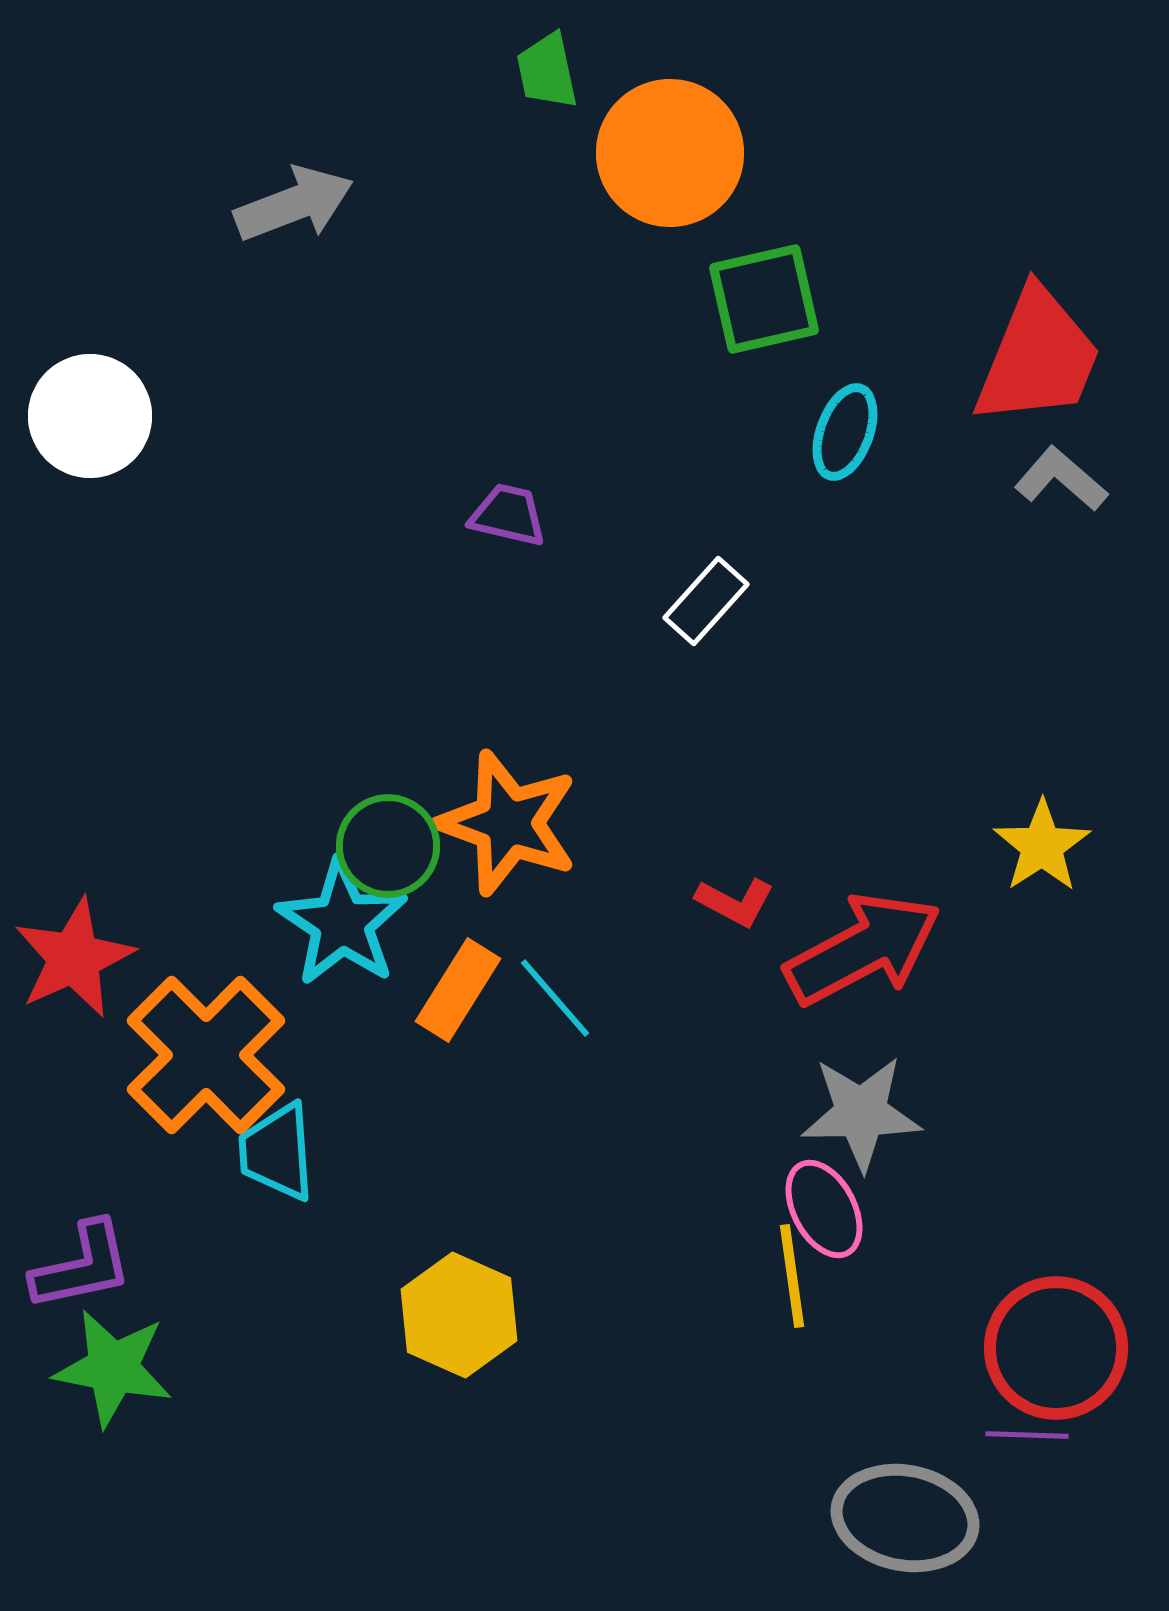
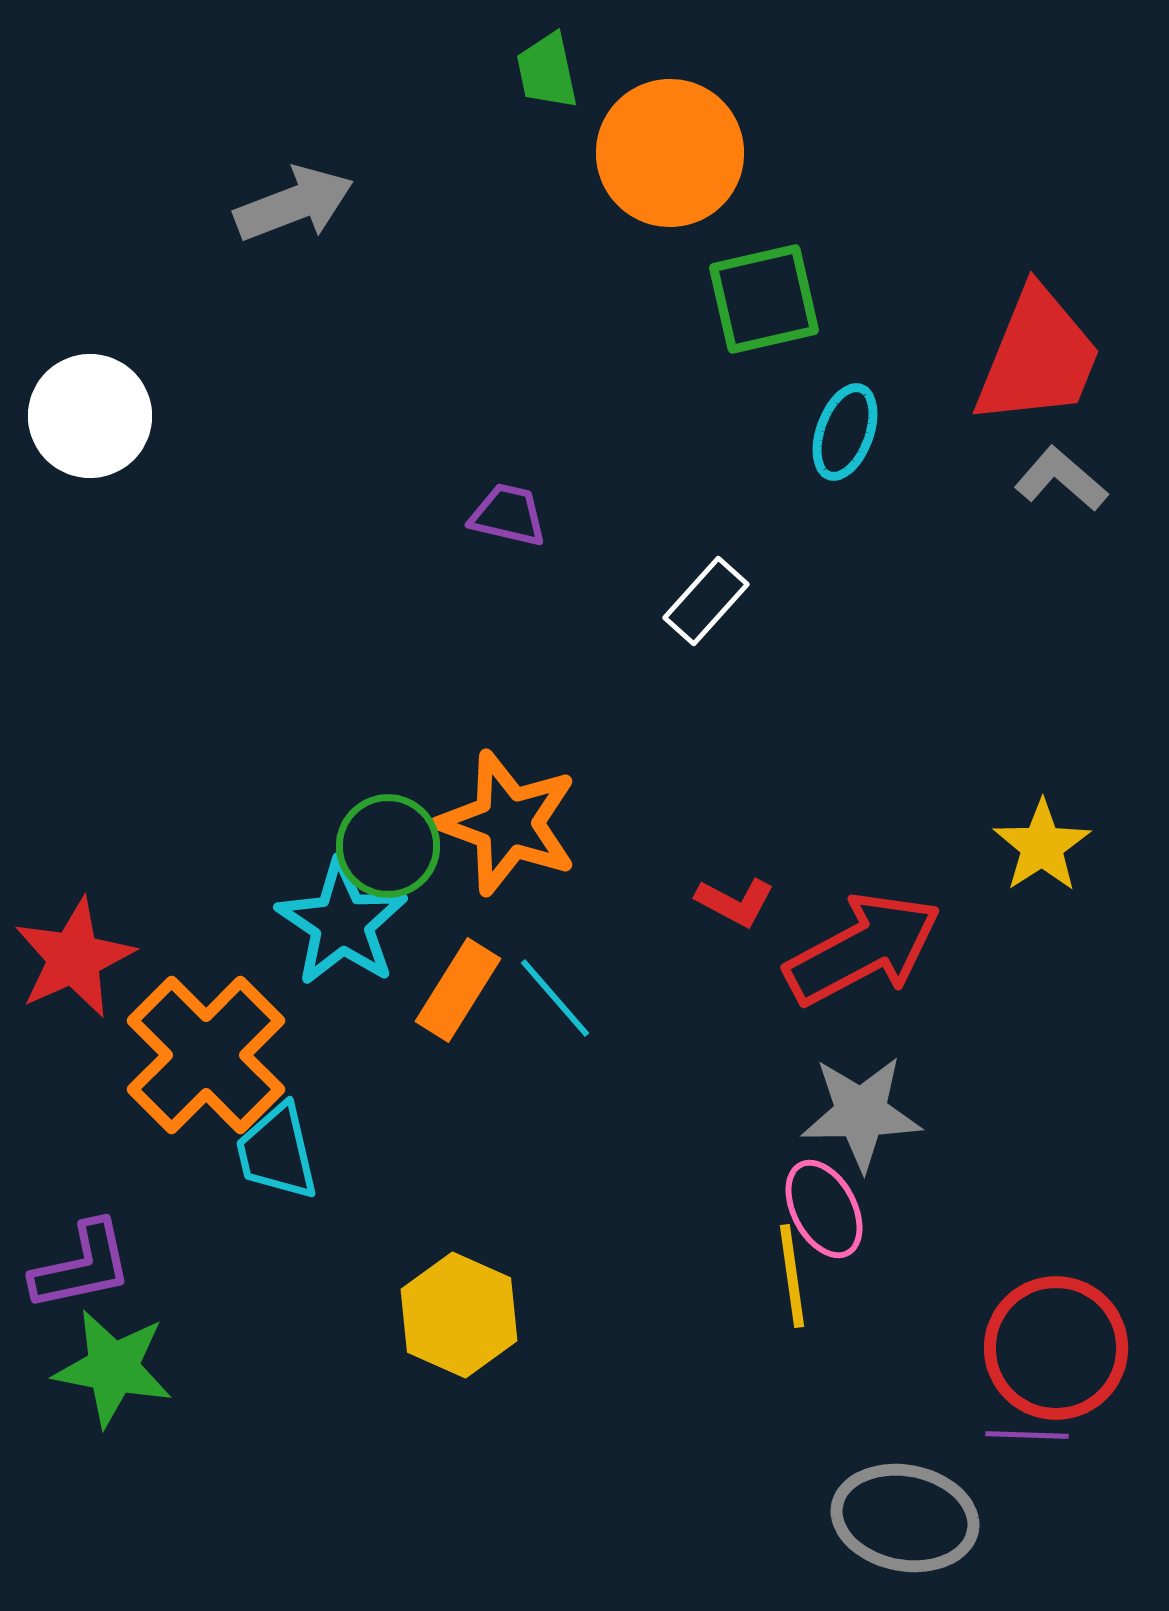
cyan trapezoid: rotated 9 degrees counterclockwise
